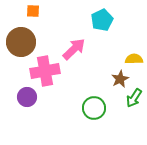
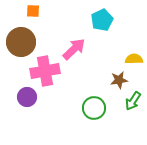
brown star: moved 1 px left, 1 px down; rotated 18 degrees clockwise
green arrow: moved 1 px left, 3 px down
